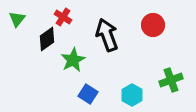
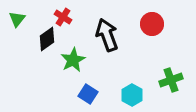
red circle: moved 1 px left, 1 px up
